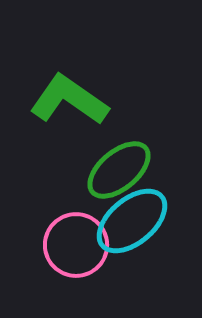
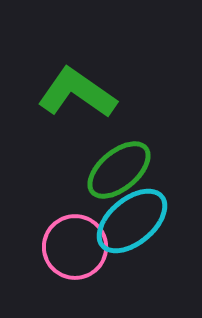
green L-shape: moved 8 px right, 7 px up
pink circle: moved 1 px left, 2 px down
